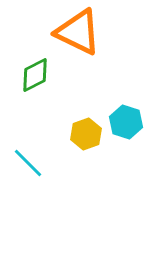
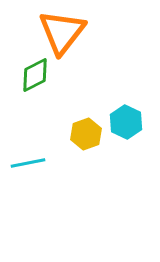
orange triangle: moved 16 px left; rotated 42 degrees clockwise
cyan hexagon: rotated 8 degrees clockwise
cyan line: rotated 56 degrees counterclockwise
